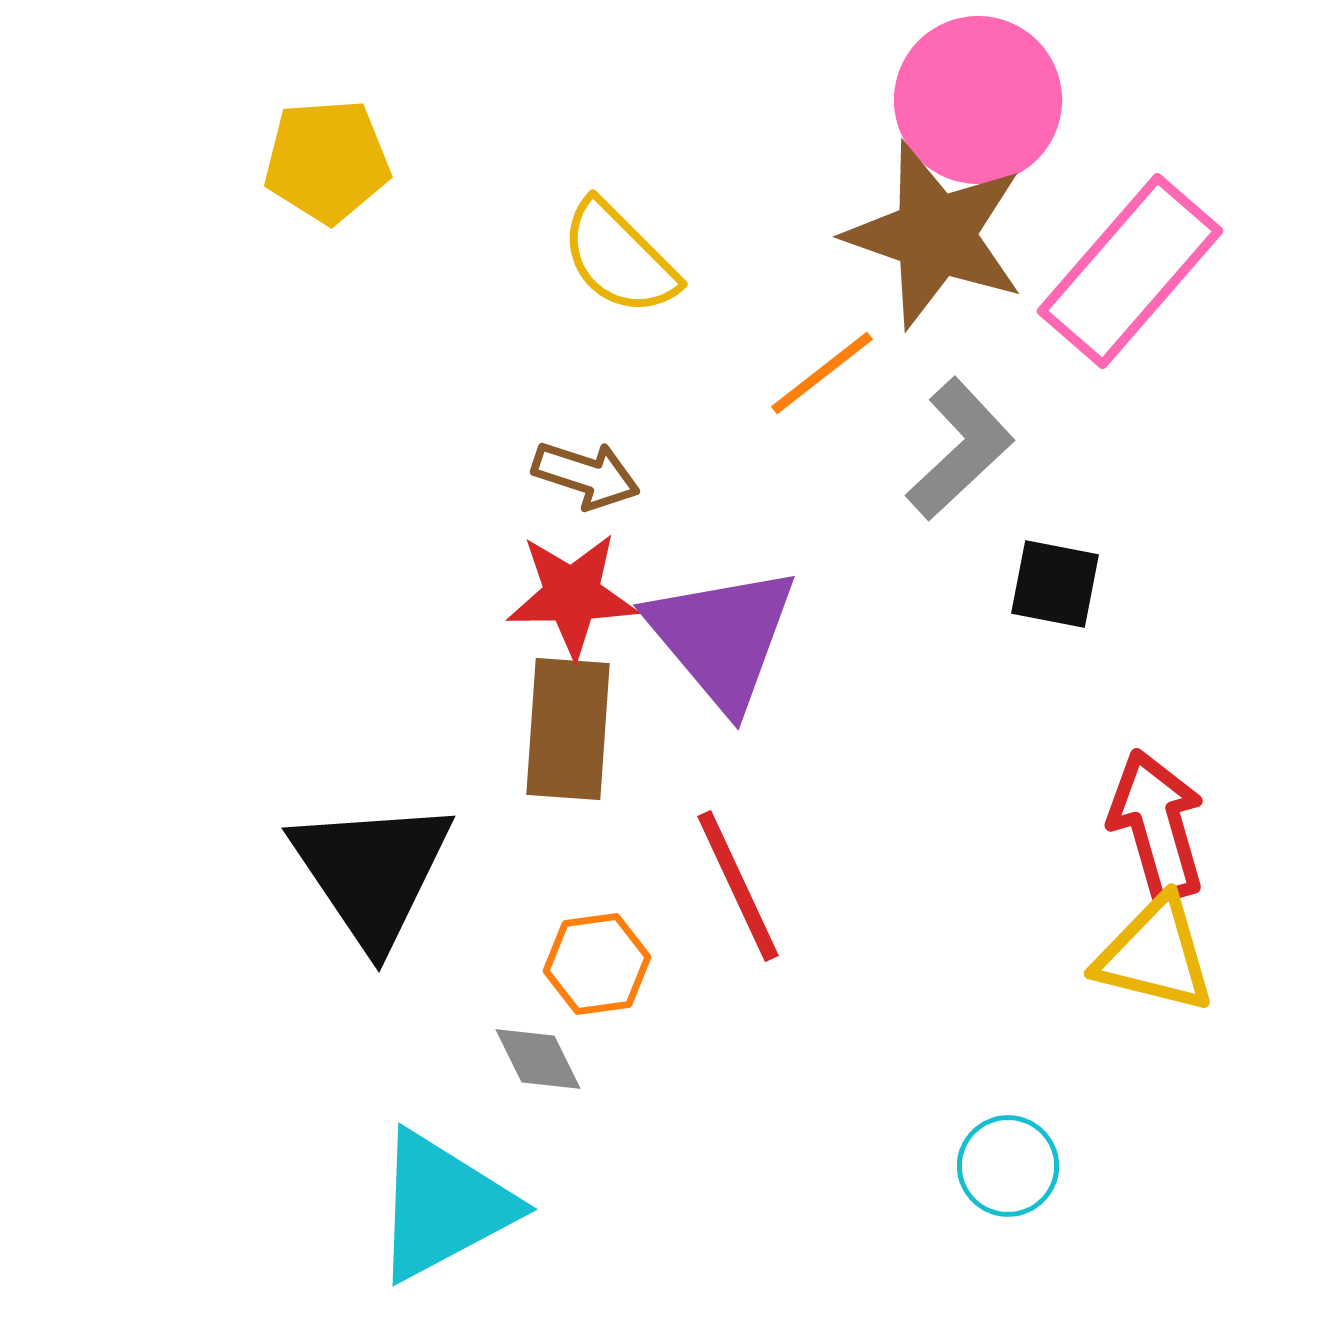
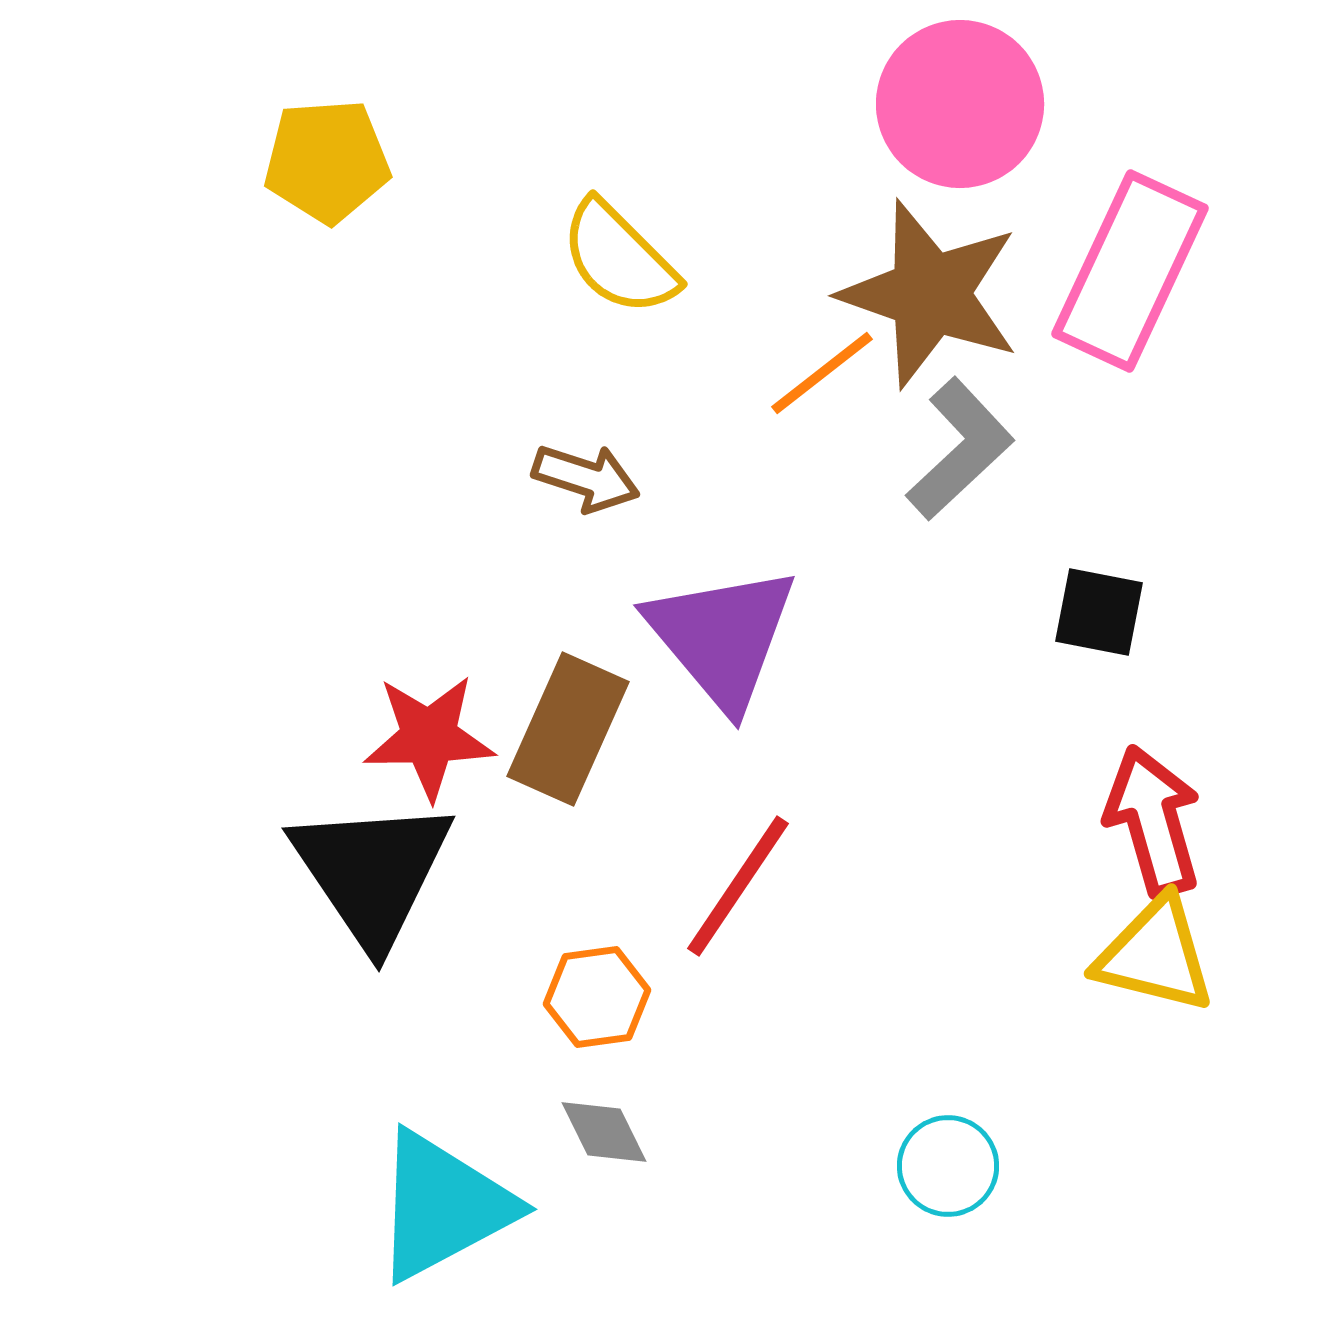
pink circle: moved 18 px left, 4 px down
brown star: moved 5 px left, 59 px down
pink rectangle: rotated 16 degrees counterclockwise
brown arrow: moved 3 px down
black square: moved 44 px right, 28 px down
red star: moved 143 px left, 142 px down
brown rectangle: rotated 20 degrees clockwise
red arrow: moved 4 px left, 4 px up
red line: rotated 59 degrees clockwise
orange hexagon: moved 33 px down
gray diamond: moved 66 px right, 73 px down
cyan circle: moved 60 px left
